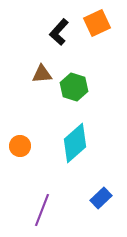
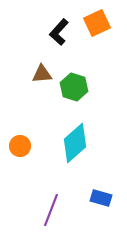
blue rectangle: rotated 60 degrees clockwise
purple line: moved 9 px right
